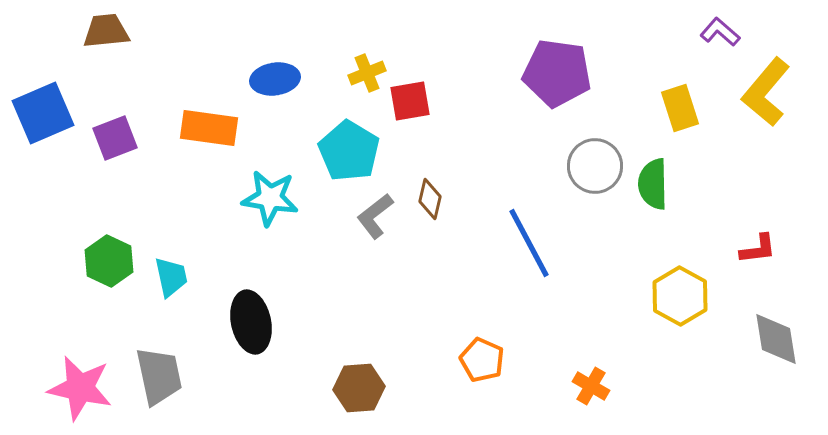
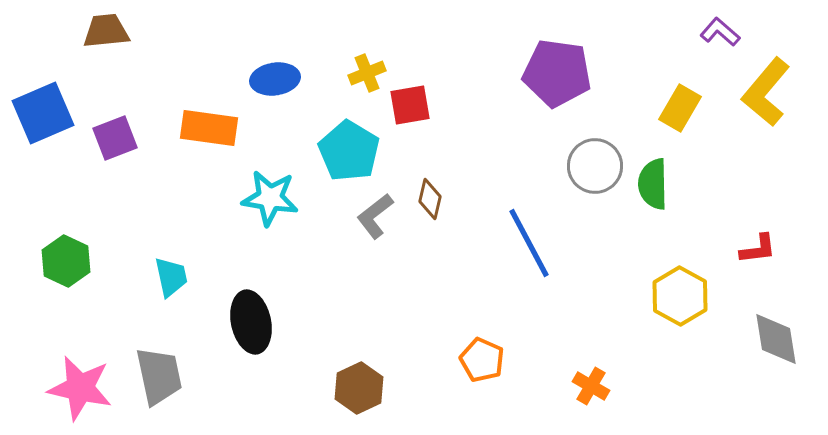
red square: moved 4 px down
yellow rectangle: rotated 48 degrees clockwise
green hexagon: moved 43 px left
brown hexagon: rotated 21 degrees counterclockwise
